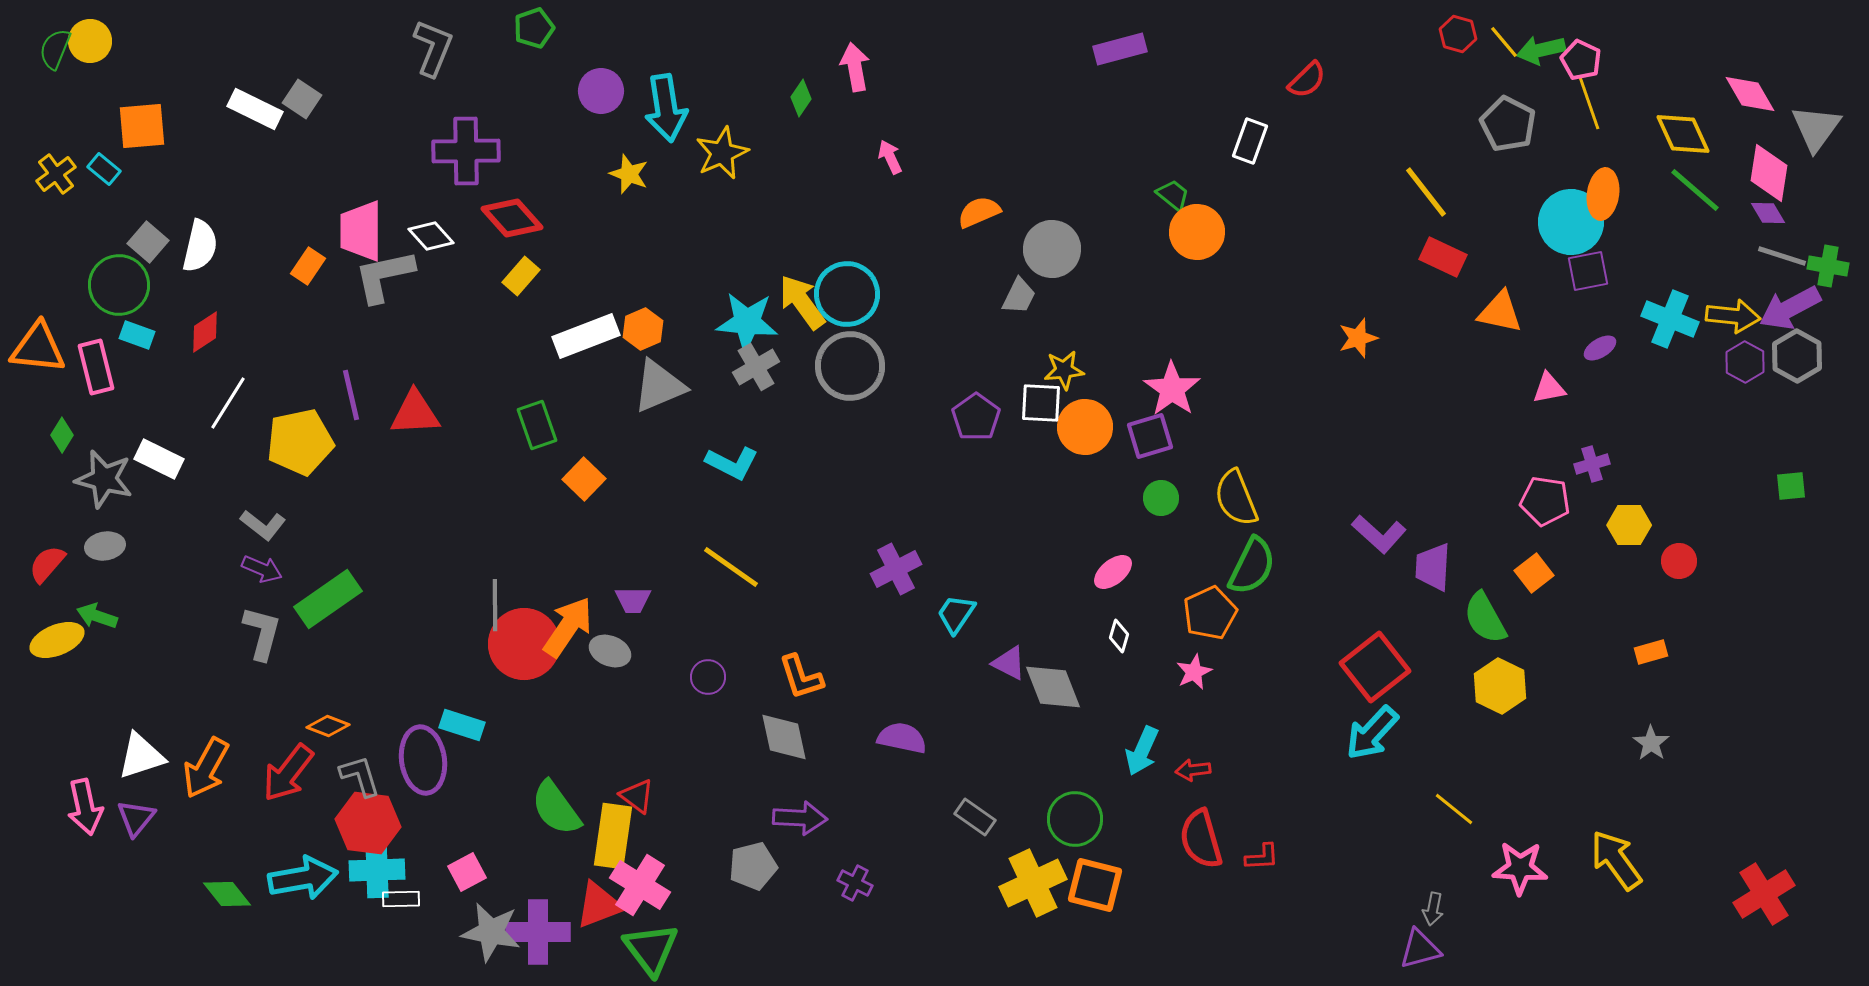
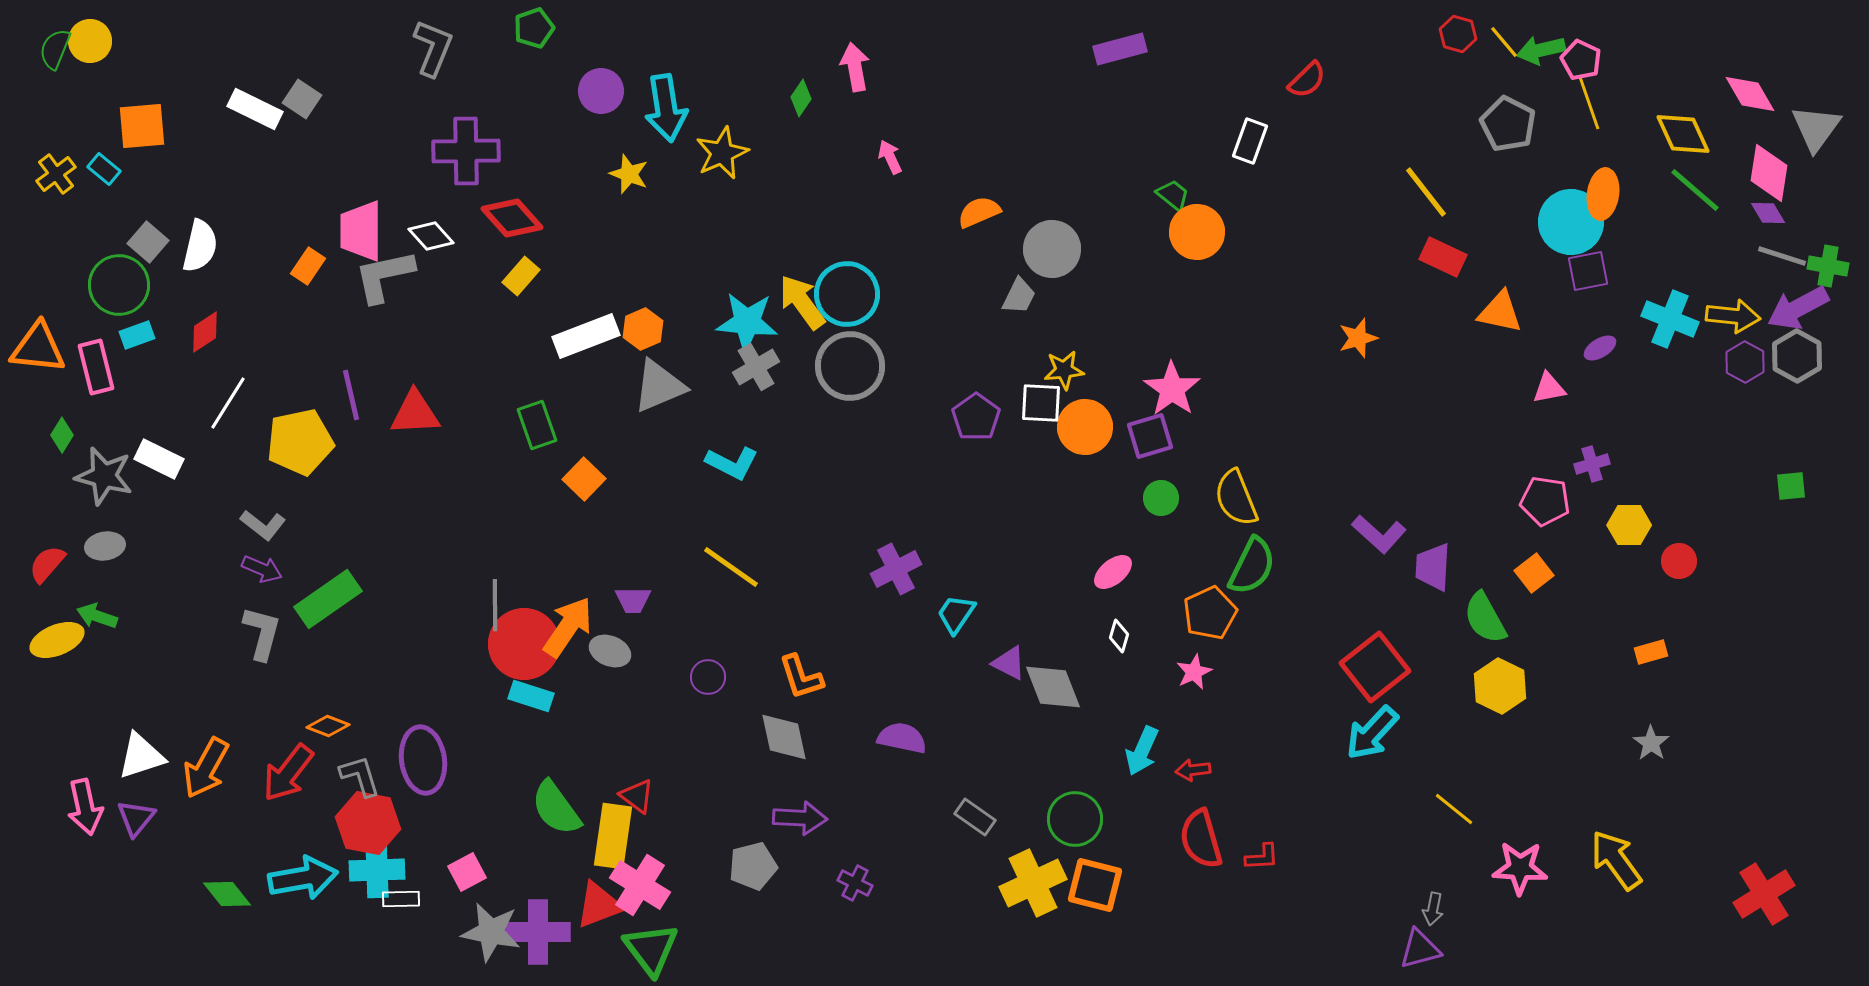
purple arrow at (1790, 308): moved 8 px right
cyan rectangle at (137, 335): rotated 40 degrees counterclockwise
gray star at (104, 479): moved 3 px up
cyan rectangle at (462, 725): moved 69 px right, 29 px up
red hexagon at (368, 823): rotated 4 degrees clockwise
